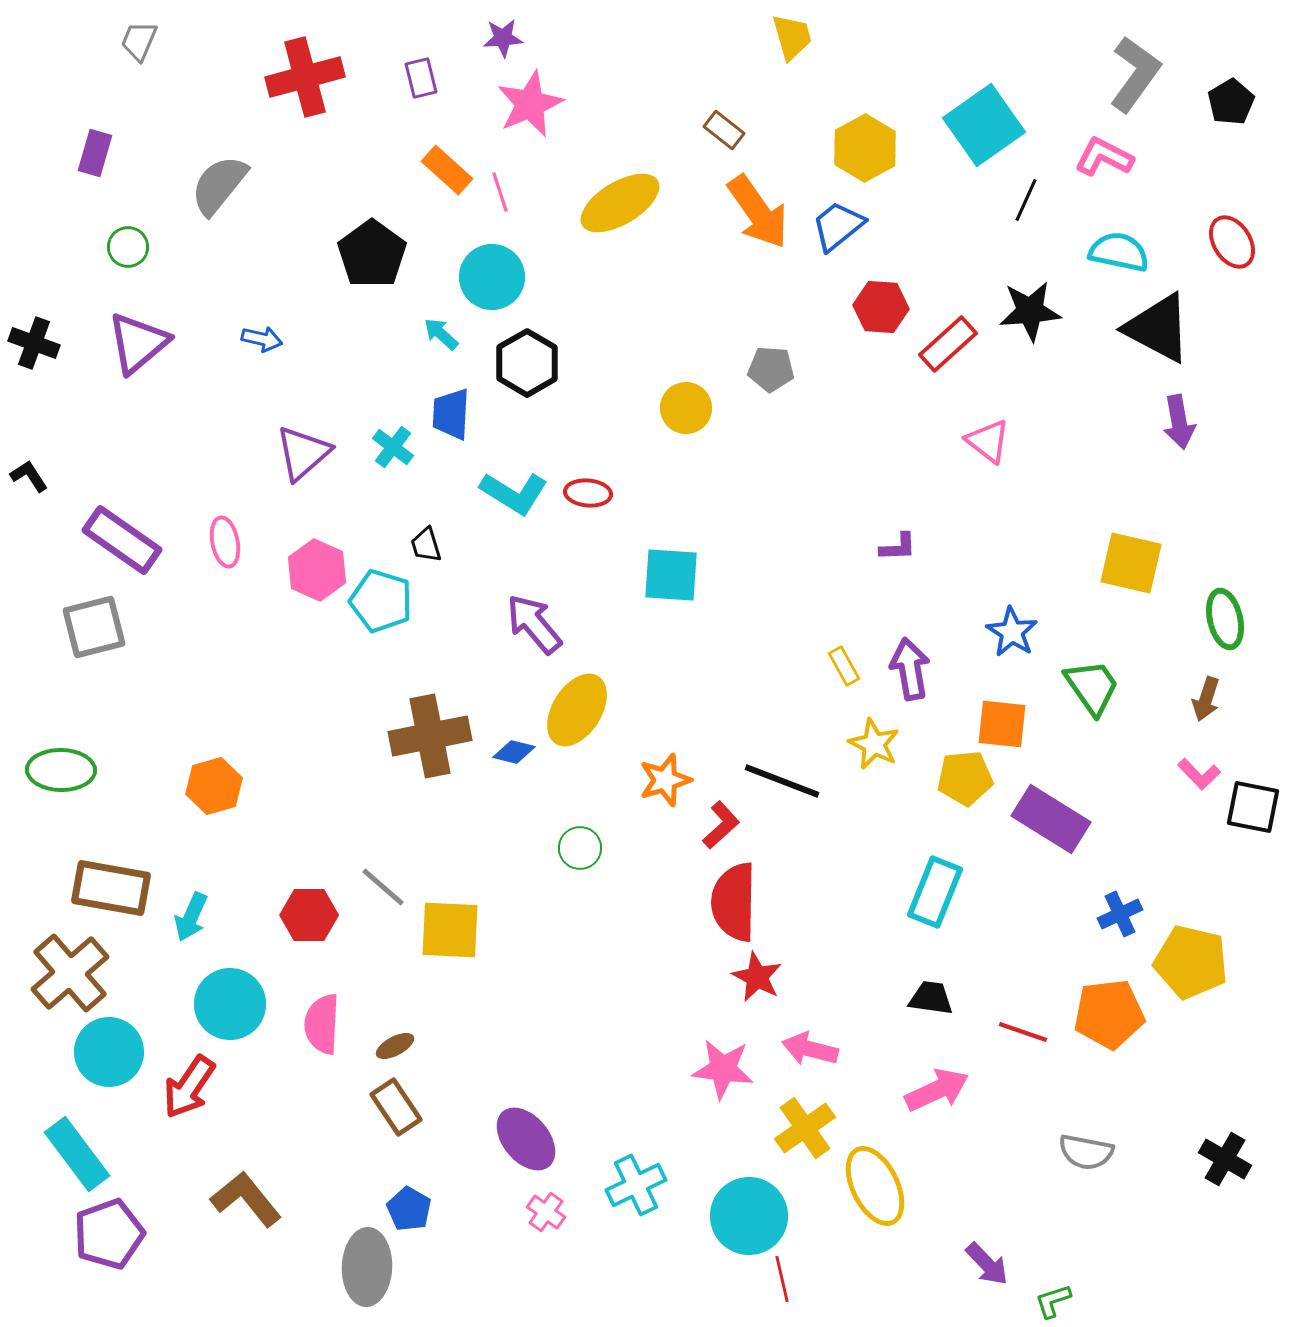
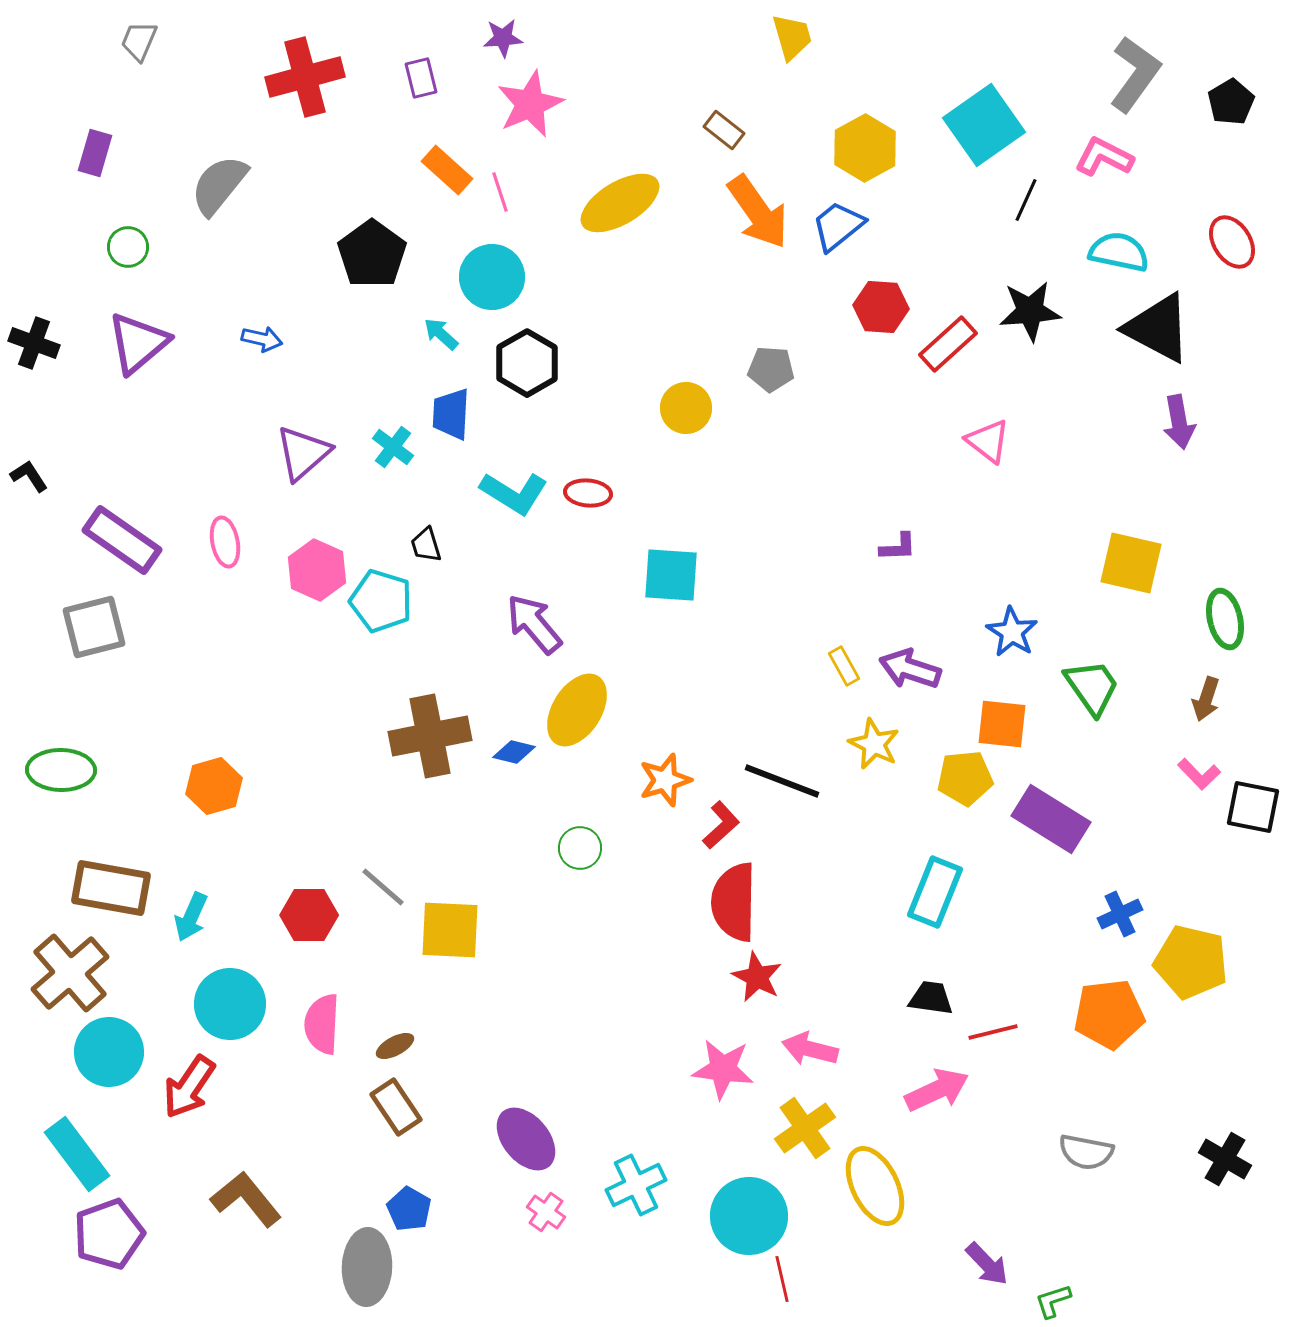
purple arrow at (910, 669): rotated 62 degrees counterclockwise
red line at (1023, 1032): moved 30 px left; rotated 33 degrees counterclockwise
